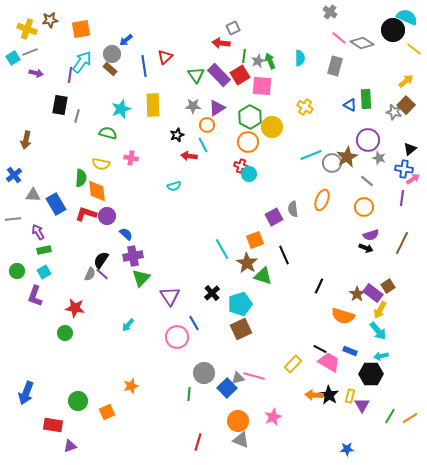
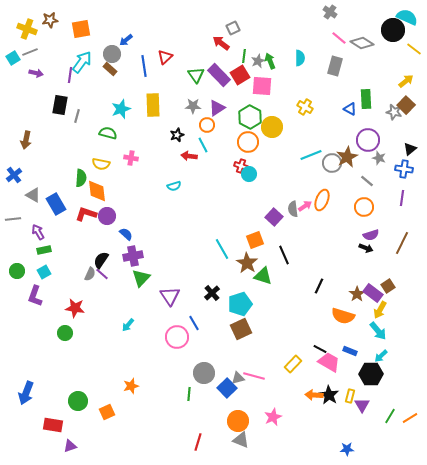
red arrow at (221, 43): rotated 30 degrees clockwise
blue triangle at (350, 105): moved 4 px down
pink arrow at (413, 179): moved 108 px left, 27 px down
gray triangle at (33, 195): rotated 28 degrees clockwise
purple square at (274, 217): rotated 18 degrees counterclockwise
cyan arrow at (381, 356): rotated 32 degrees counterclockwise
